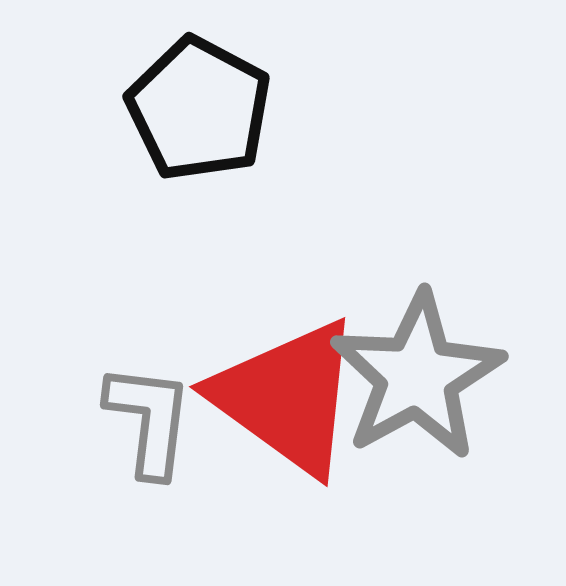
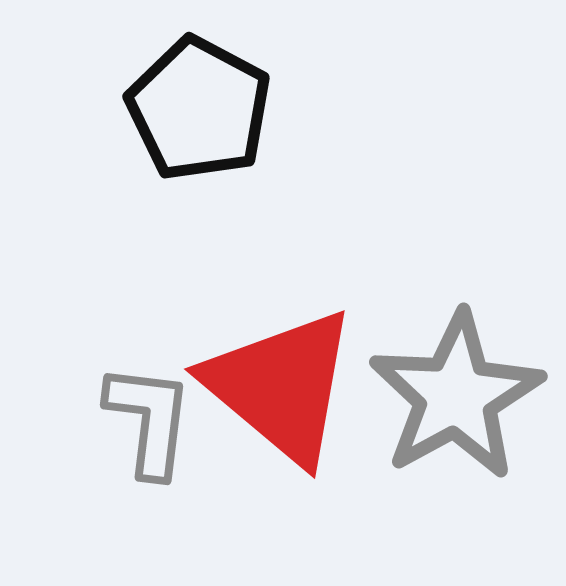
gray star: moved 39 px right, 20 px down
red triangle: moved 6 px left, 11 px up; rotated 4 degrees clockwise
